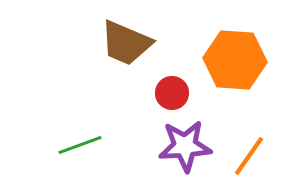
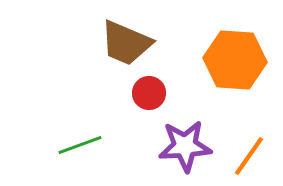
red circle: moved 23 px left
